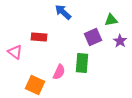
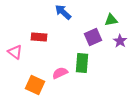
pink semicircle: moved 1 px right, 1 px down; rotated 140 degrees counterclockwise
